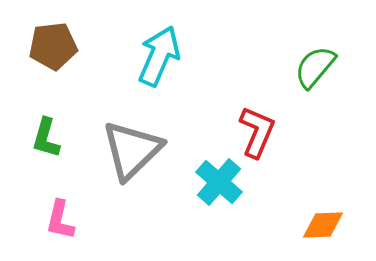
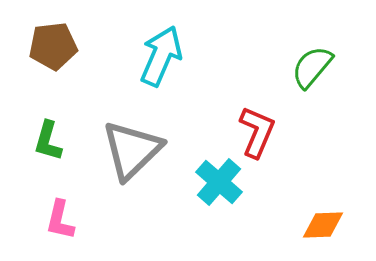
cyan arrow: moved 2 px right
green semicircle: moved 3 px left
green L-shape: moved 2 px right, 3 px down
